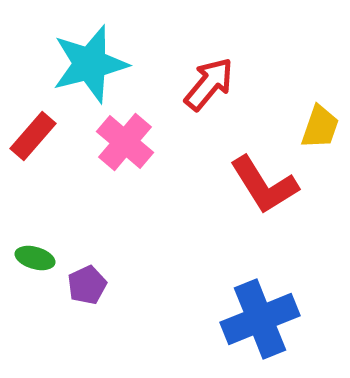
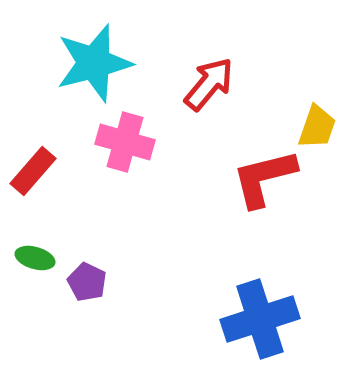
cyan star: moved 4 px right, 1 px up
yellow trapezoid: moved 3 px left
red rectangle: moved 35 px down
pink cross: rotated 24 degrees counterclockwise
red L-shape: moved 7 px up; rotated 108 degrees clockwise
purple pentagon: moved 3 px up; rotated 21 degrees counterclockwise
blue cross: rotated 4 degrees clockwise
